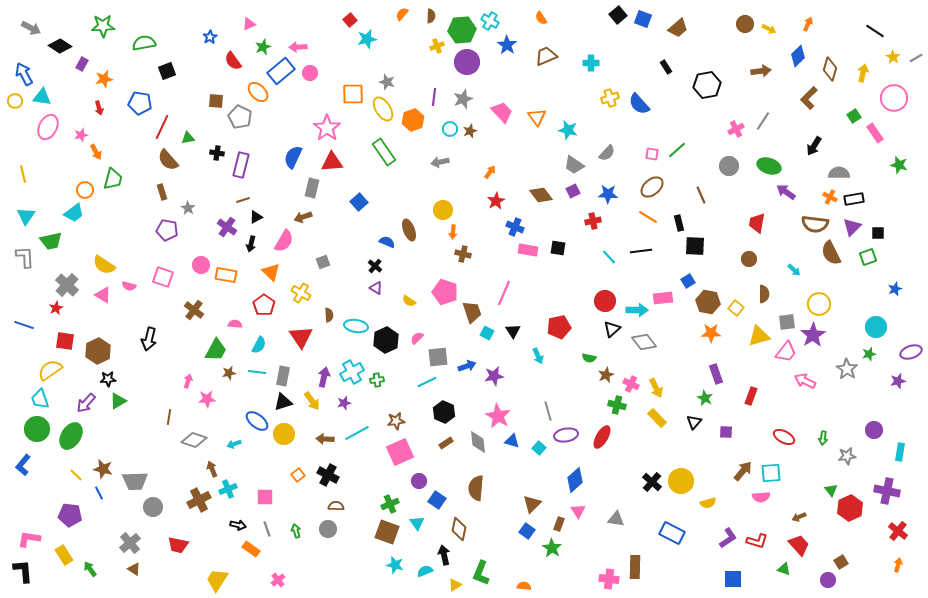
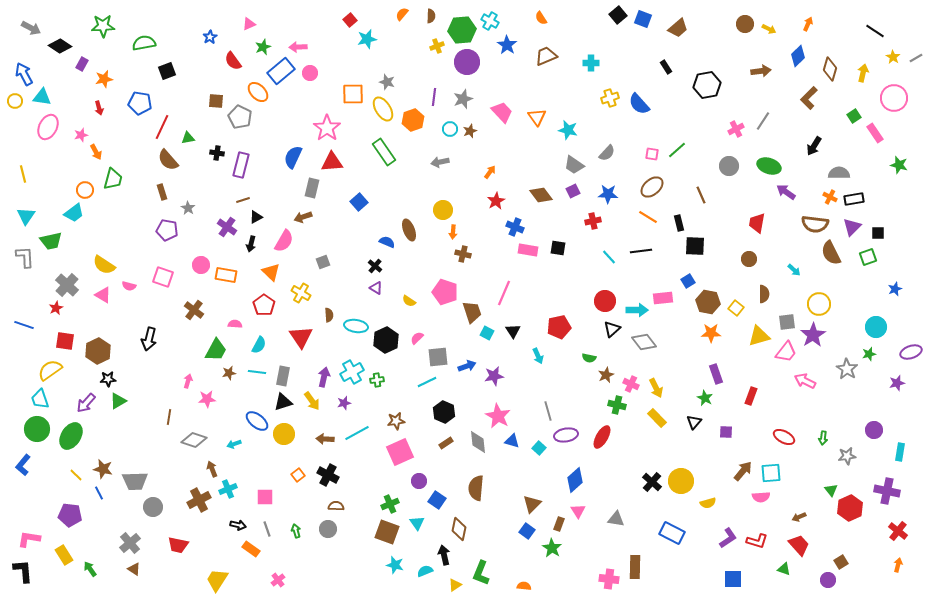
purple star at (898, 381): moved 1 px left, 2 px down
